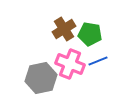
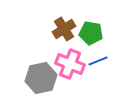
green pentagon: moved 1 px right, 1 px up
